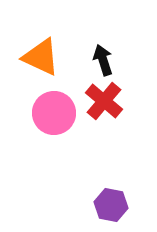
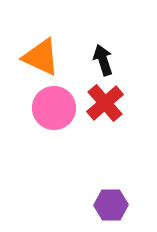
red cross: moved 1 px right, 2 px down; rotated 9 degrees clockwise
pink circle: moved 5 px up
purple hexagon: rotated 12 degrees counterclockwise
